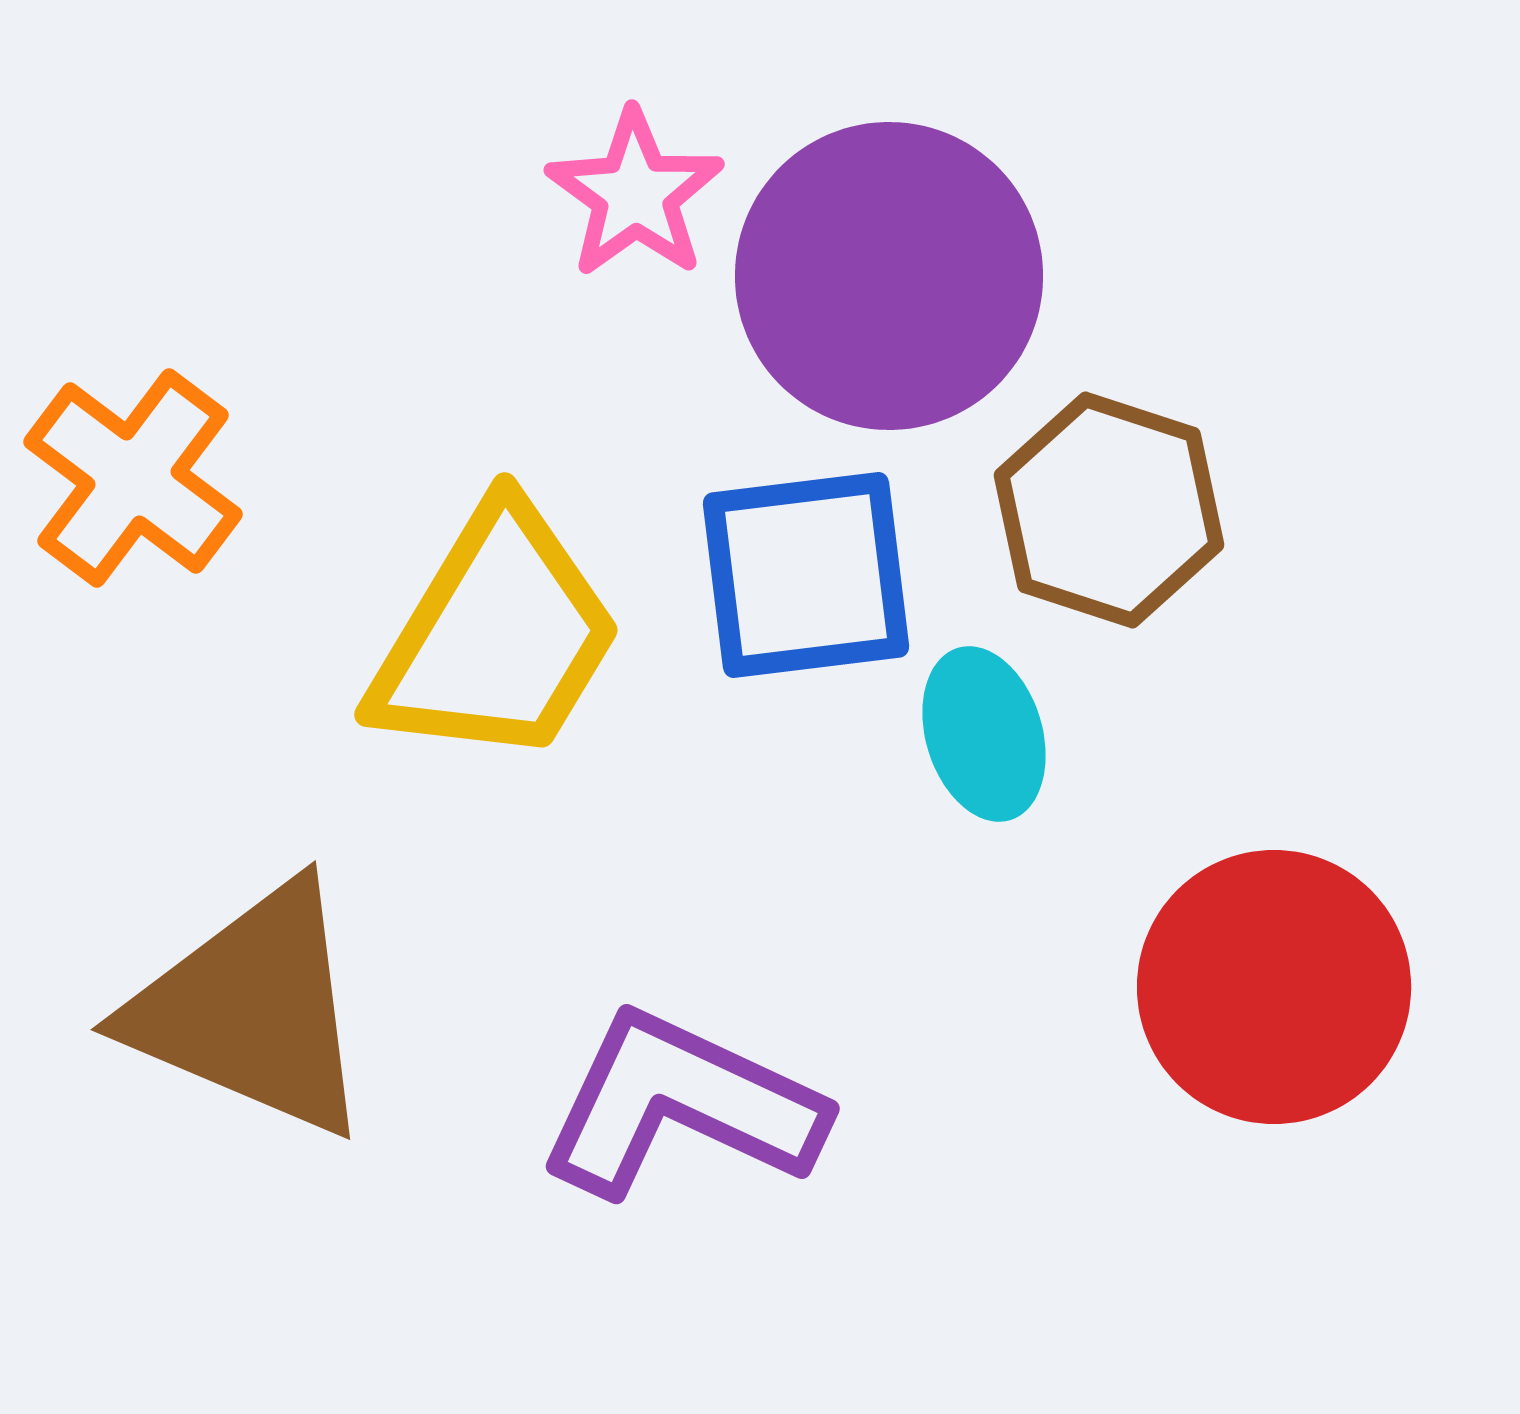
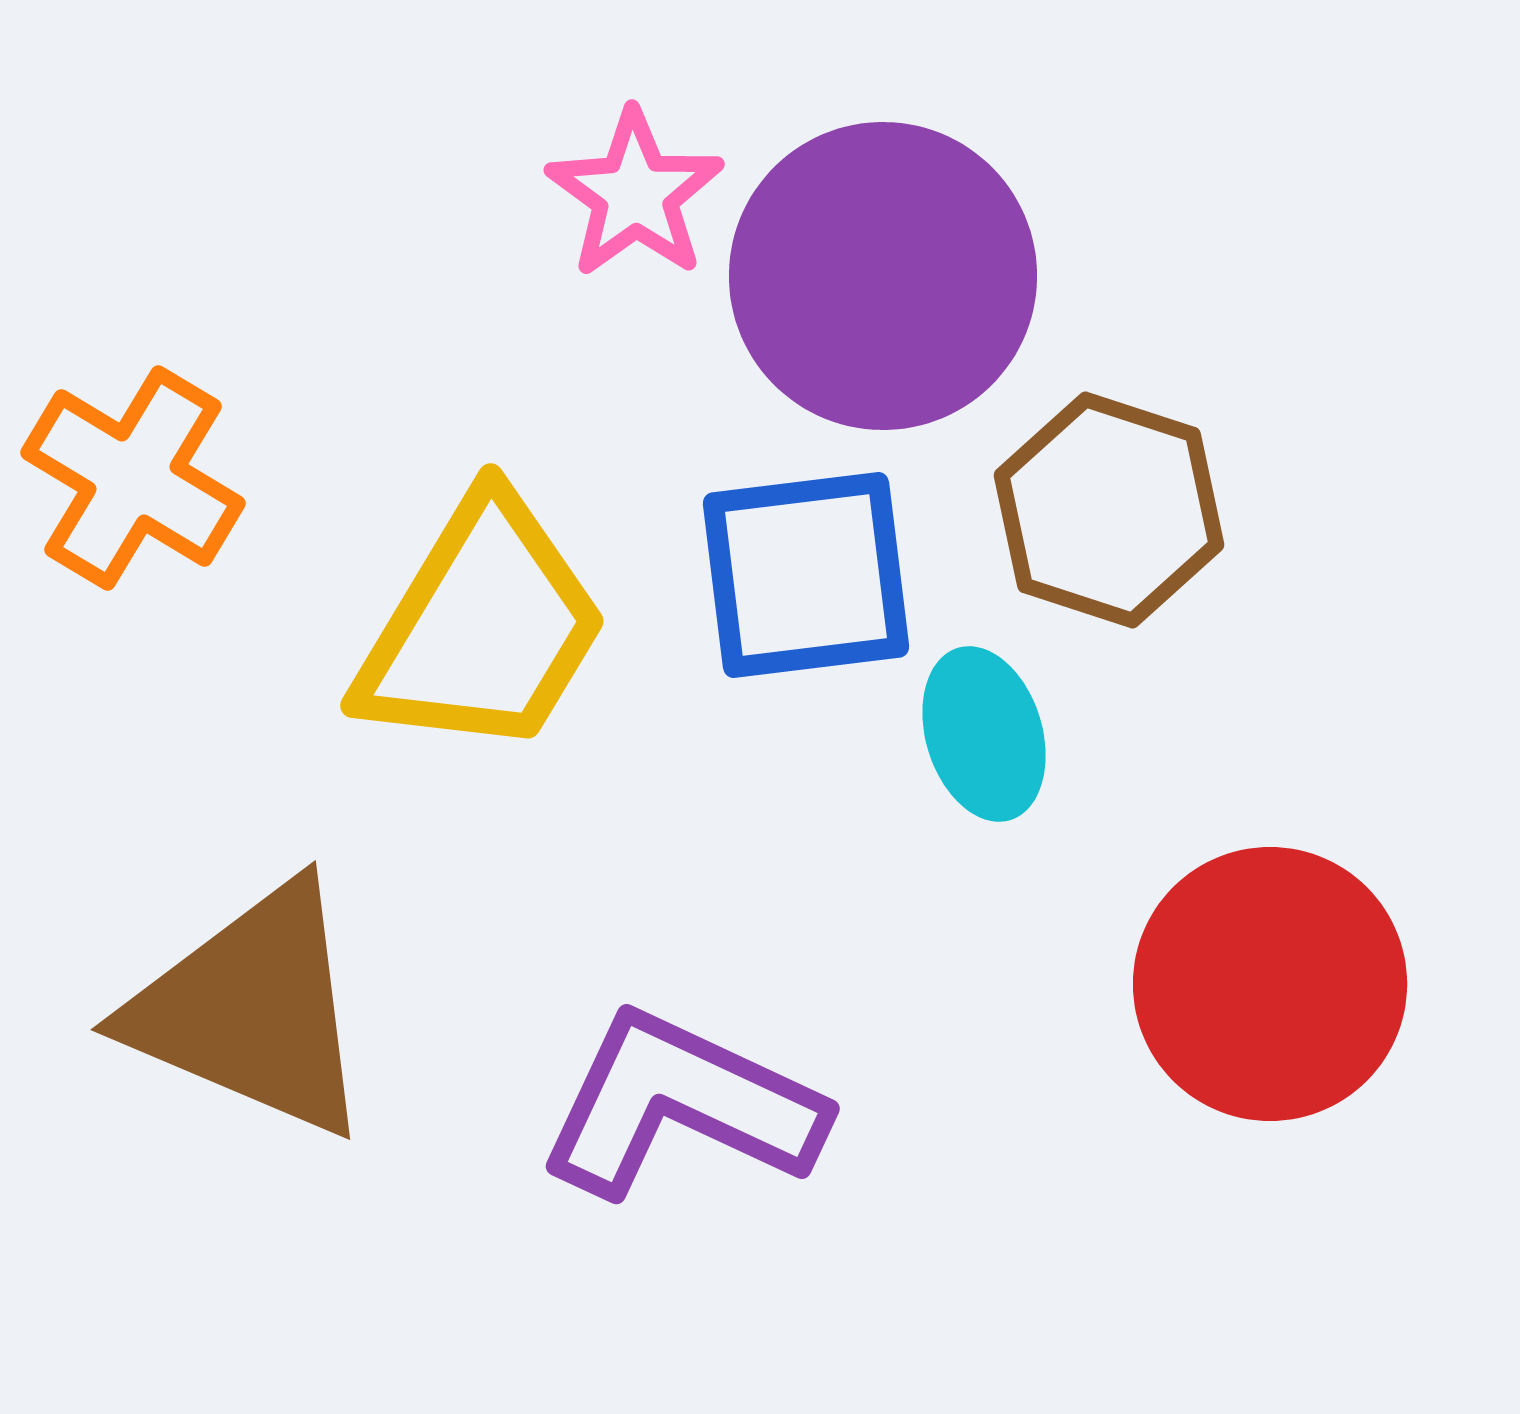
purple circle: moved 6 px left
orange cross: rotated 6 degrees counterclockwise
yellow trapezoid: moved 14 px left, 9 px up
red circle: moved 4 px left, 3 px up
